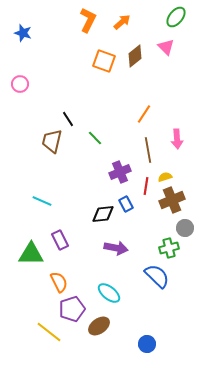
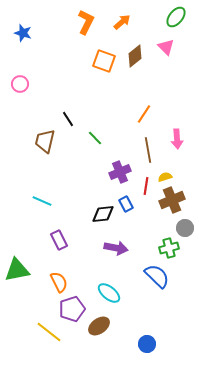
orange L-shape: moved 2 px left, 2 px down
brown trapezoid: moved 7 px left
purple rectangle: moved 1 px left
green triangle: moved 14 px left, 16 px down; rotated 12 degrees counterclockwise
